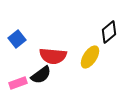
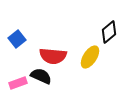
black semicircle: moved 1 px down; rotated 120 degrees counterclockwise
